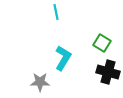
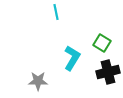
cyan L-shape: moved 9 px right
black cross: rotated 30 degrees counterclockwise
gray star: moved 2 px left, 1 px up
